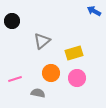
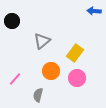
blue arrow: rotated 24 degrees counterclockwise
yellow rectangle: moved 1 px right; rotated 36 degrees counterclockwise
orange circle: moved 2 px up
pink line: rotated 32 degrees counterclockwise
gray semicircle: moved 2 px down; rotated 88 degrees counterclockwise
